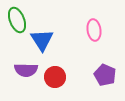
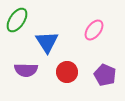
green ellipse: rotated 55 degrees clockwise
pink ellipse: rotated 45 degrees clockwise
blue triangle: moved 5 px right, 2 px down
red circle: moved 12 px right, 5 px up
